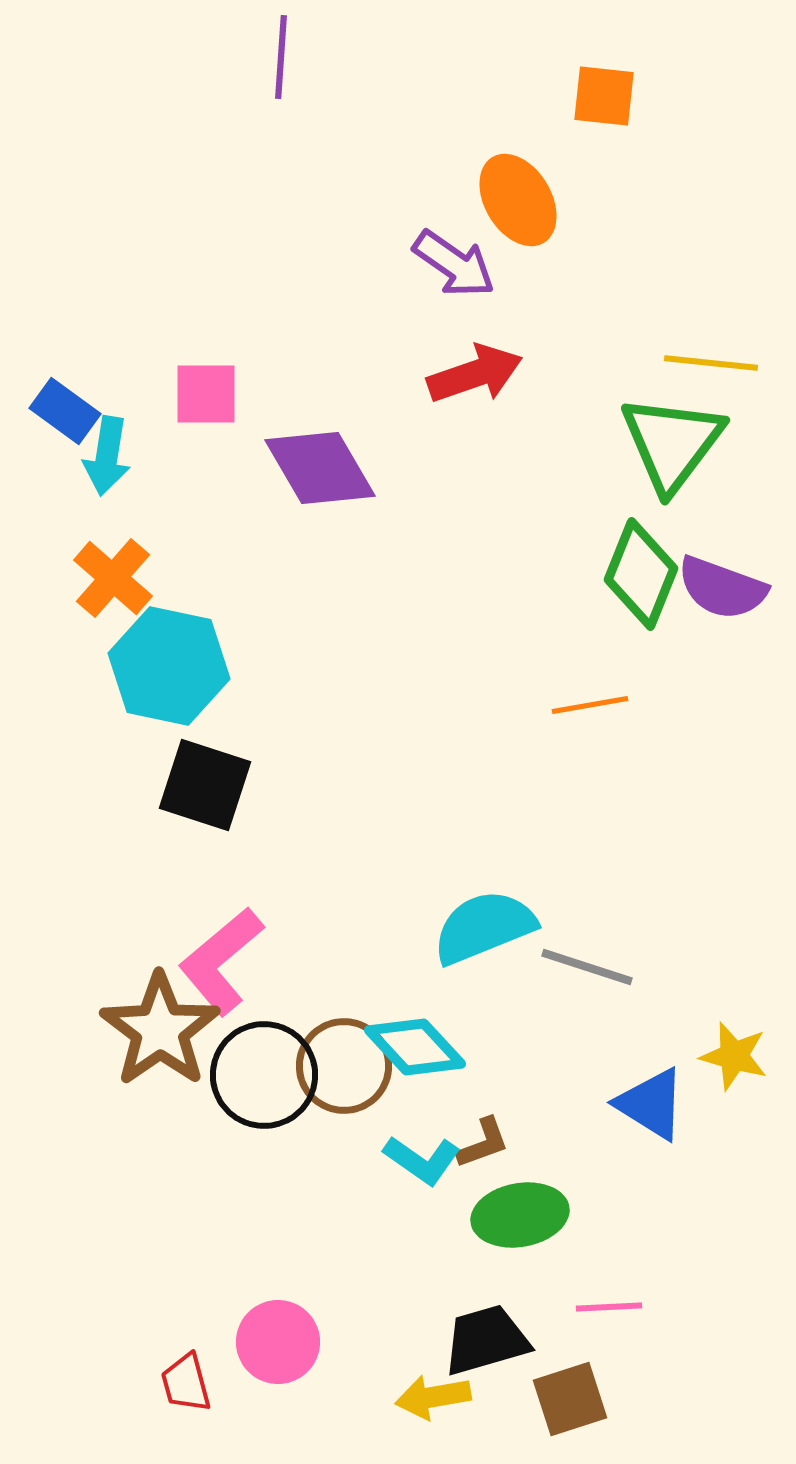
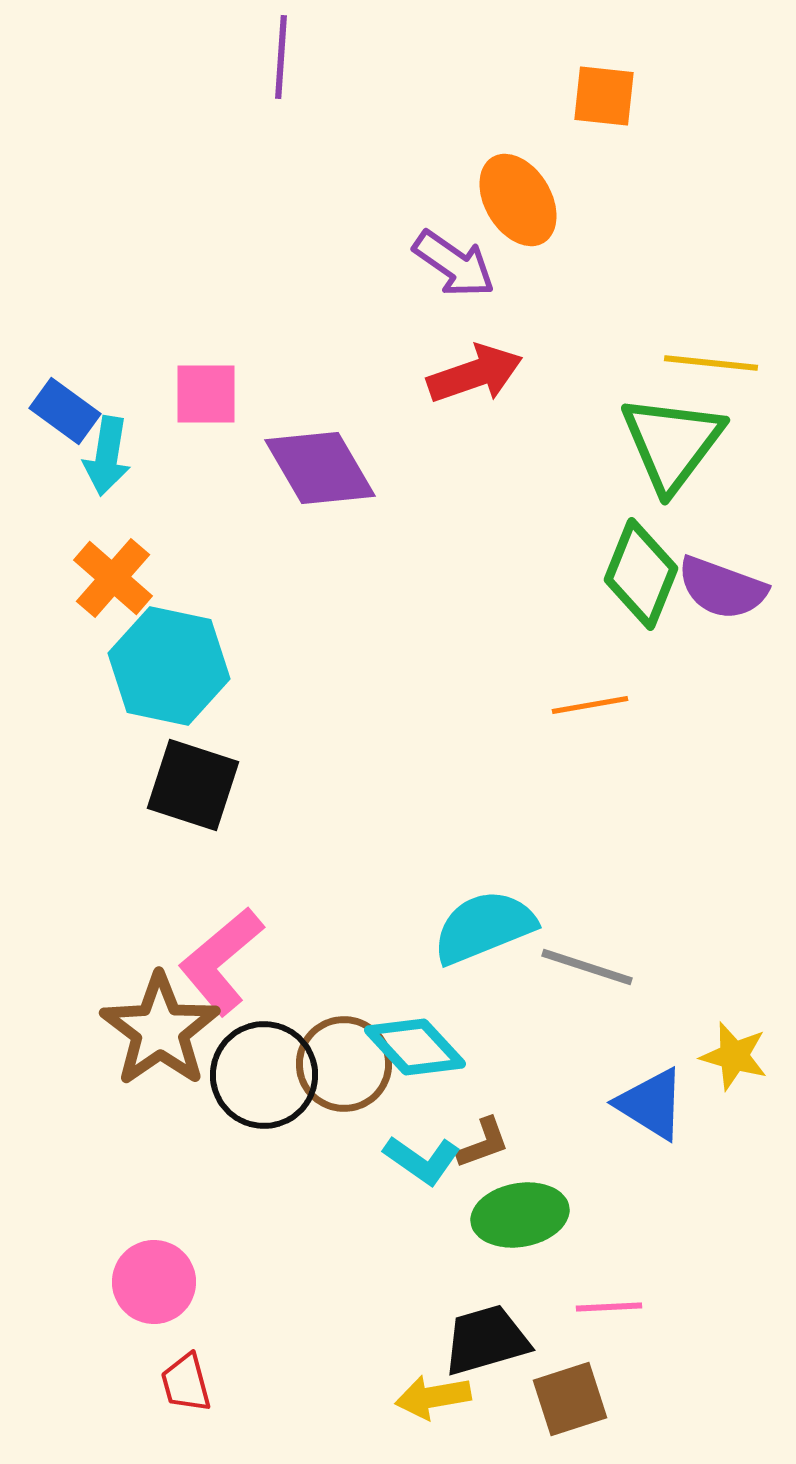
black square: moved 12 px left
brown circle: moved 2 px up
pink circle: moved 124 px left, 60 px up
